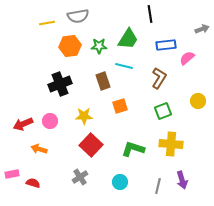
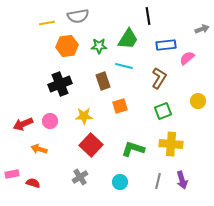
black line: moved 2 px left, 2 px down
orange hexagon: moved 3 px left
gray line: moved 5 px up
